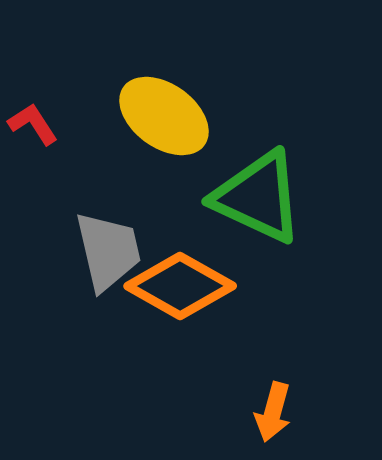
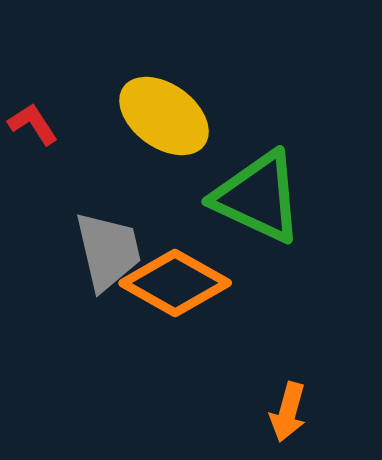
orange diamond: moved 5 px left, 3 px up
orange arrow: moved 15 px right
